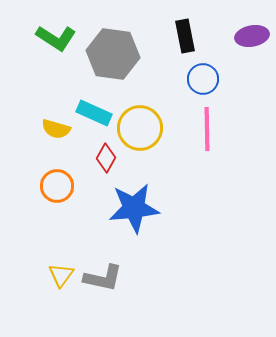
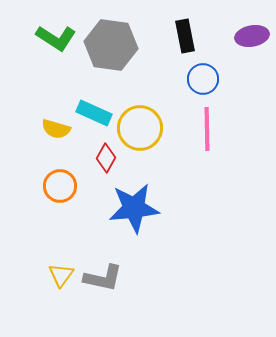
gray hexagon: moved 2 px left, 9 px up
orange circle: moved 3 px right
